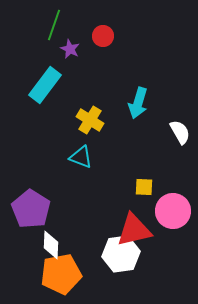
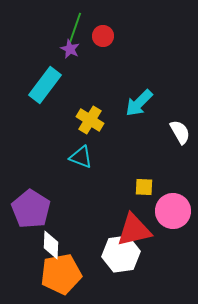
green line: moved 21 px right, 3 px down
cyan arrow: moved 1 px right; rotated 28 degrees clockwise
